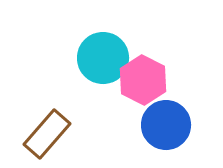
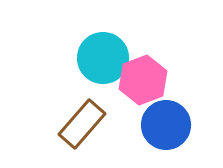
pink hexagon: rotated 12 degrees clockwise
brown rectangle: moved 35 px right, 10 px up
